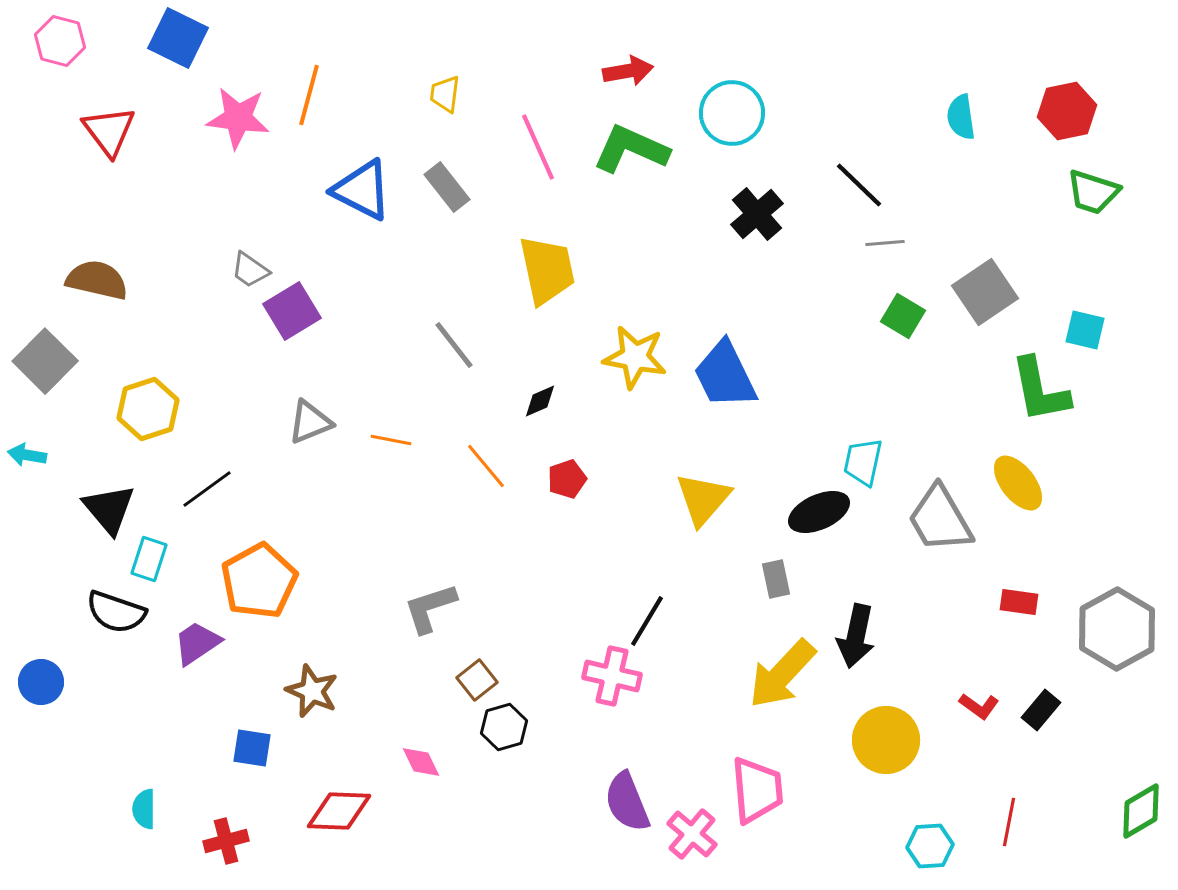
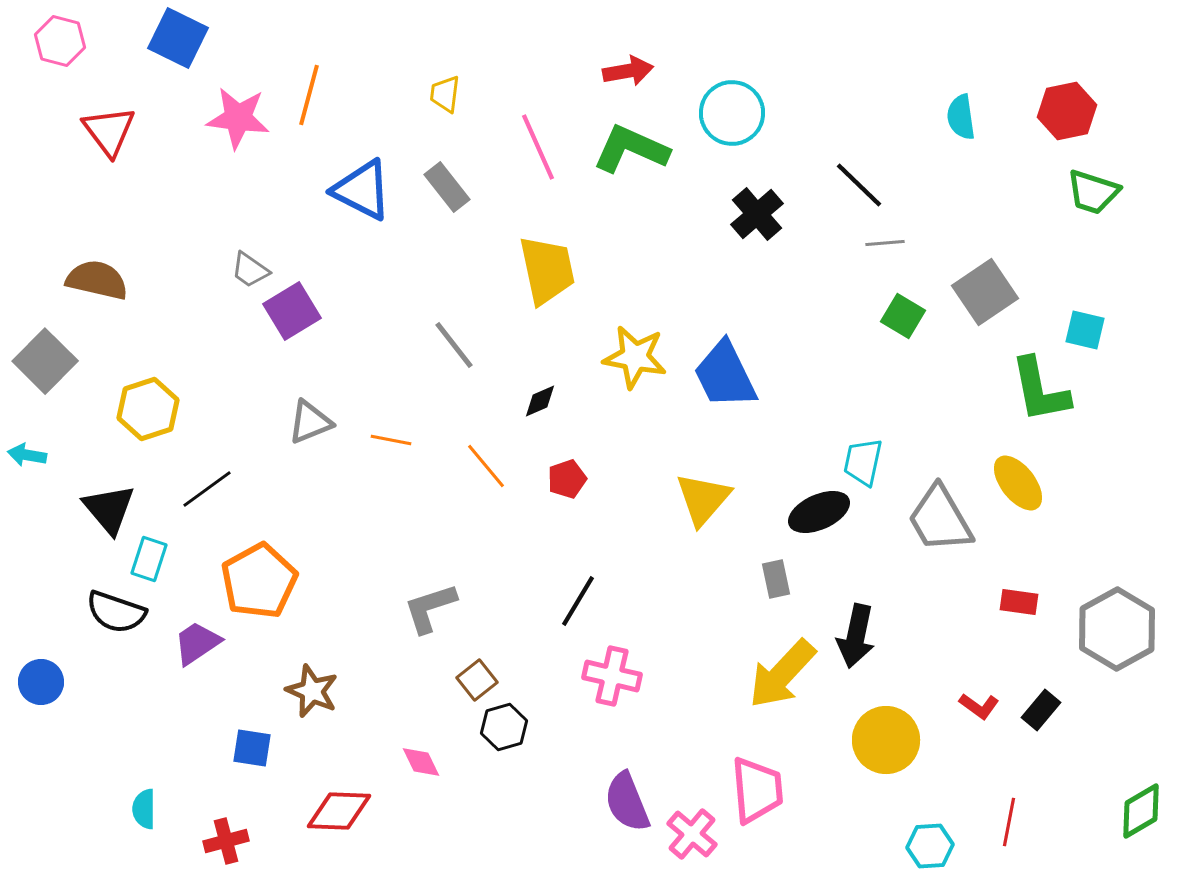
black line at (647, 621): moved 69 px left, 20 px up
